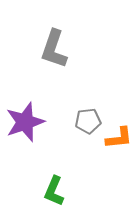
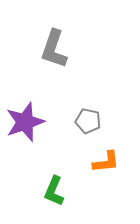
gray pentagon: rotated 20 degrees clockwise
orange L-shape: moved 13 px left, 24 px down
